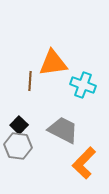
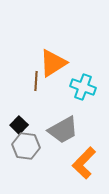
orange triangle: rotated 24 degrees counterclockwise
brown line: moved 6 px right
cyan cross: moved 2 px down
gray trapezoid: rotated 124 degrees clockwise
gray hexagon: moved 8 px right
